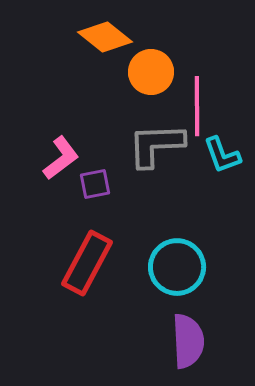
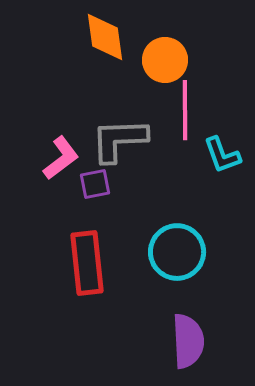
orange diamond: rotated 44 degrees clockwise
orange circle: moved 14 px right, 12 px up
pink line: moved 12 px left, 4 px down
gray L-shape: moved 37 px left, 5 px up
red rectangle: rotated 34 degrees counterclockwise
cyan circle: moved 15 px up
